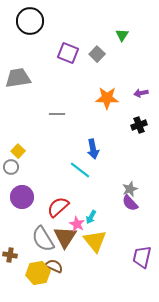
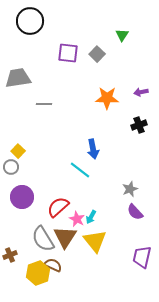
purple square: rotated 15 degrees counterclockwise
purple arrow: moved 1 px up
gray line: moved 13 px left, 10 px up
purple semicircle: moved 5 px right, 9 px down
pink star: moved 5 px up
brown cross: rotated 32 degrees counterclockwise
brown semicircle: moved 1 px left, 1 px up
yellow hexagon: rotated 10 degrees counterclockwise
